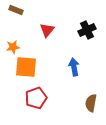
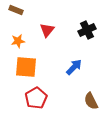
orange star: moved 5 px right, 6 px up
blue arrow: rotated 54 degrees clockwise
red pentagon: rotated 10 degrees counterclockwise
brown semicircle: moved 2 px up; rotated 36 degrees counterclockwise
